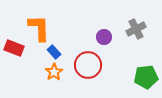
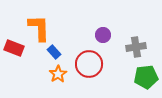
gray cross: moved 18 px down; rotated 18 degrees clockwise
purple circle: moved 1 px left, 2 px up
red circle: moved 1 px right, 1 px up
orange star: moved 4 px right, 2 px down
